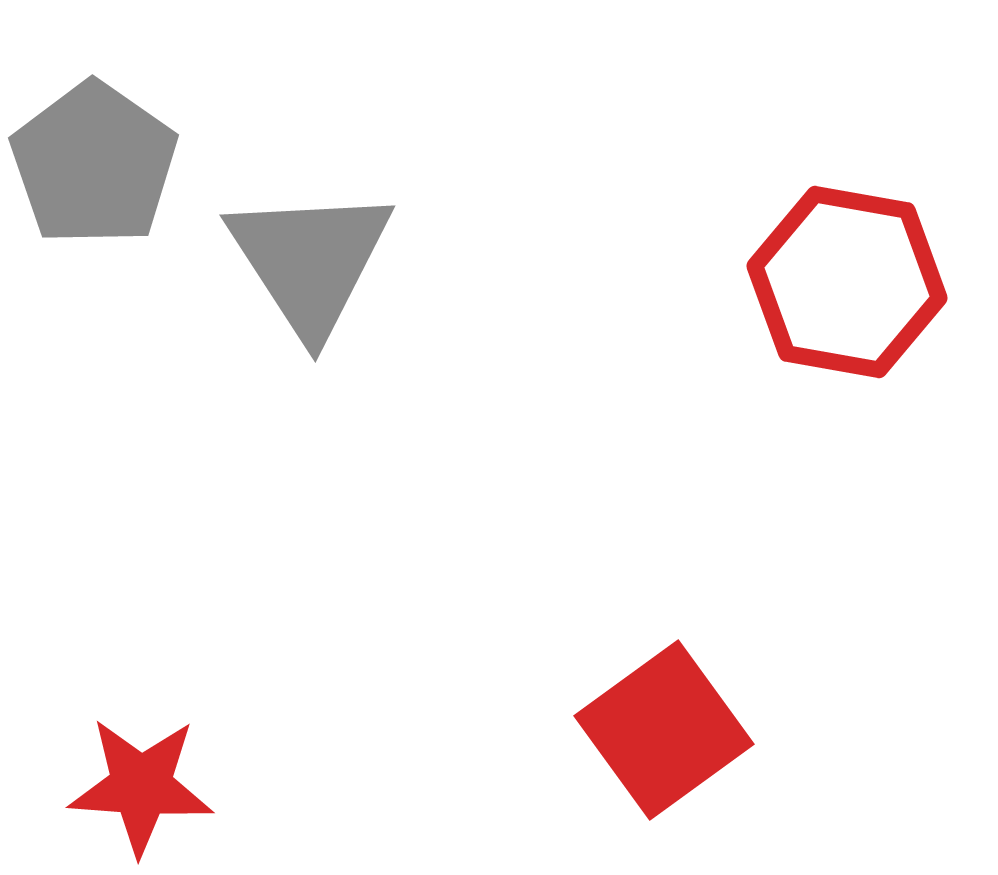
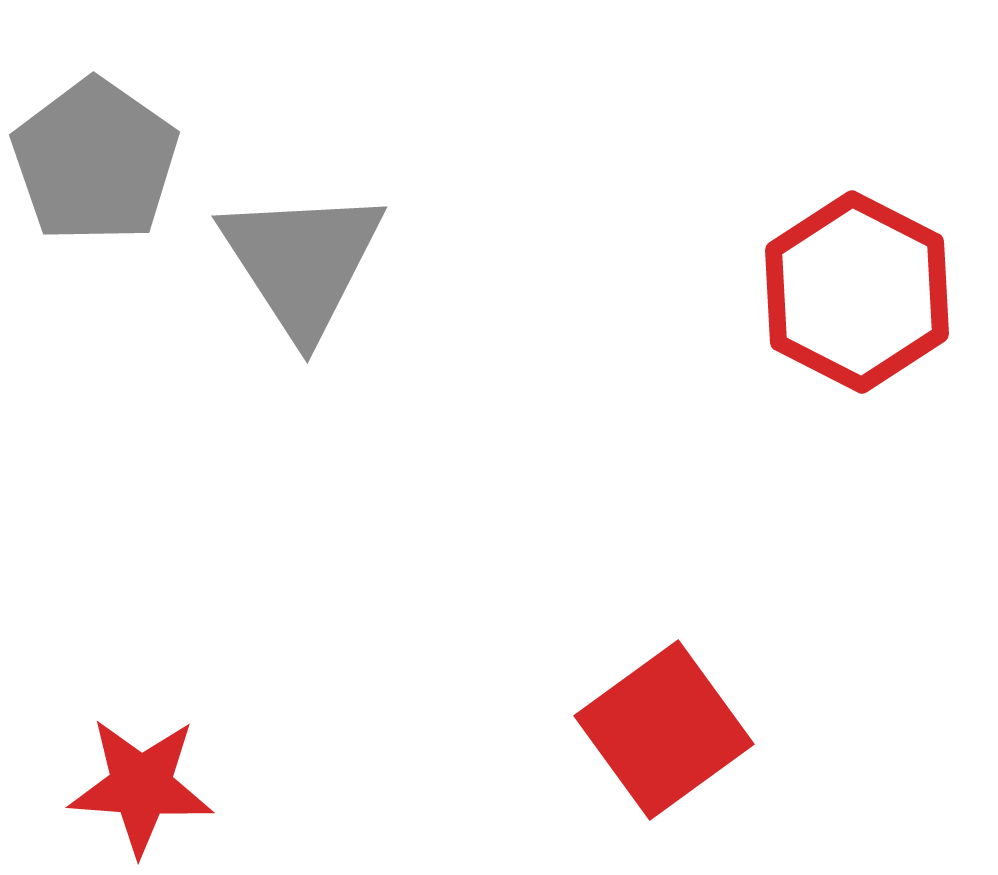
gray pentagon: moved 1 px right, 3 px up
gray triangle: moved 8 px left, 1 px down
red hexagon: moved 10 px right, 10 px down; rotated 17 degrees clockwise
